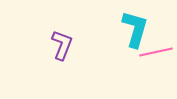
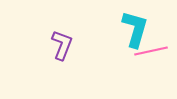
pink line: moved 5 px left, 1 px up
